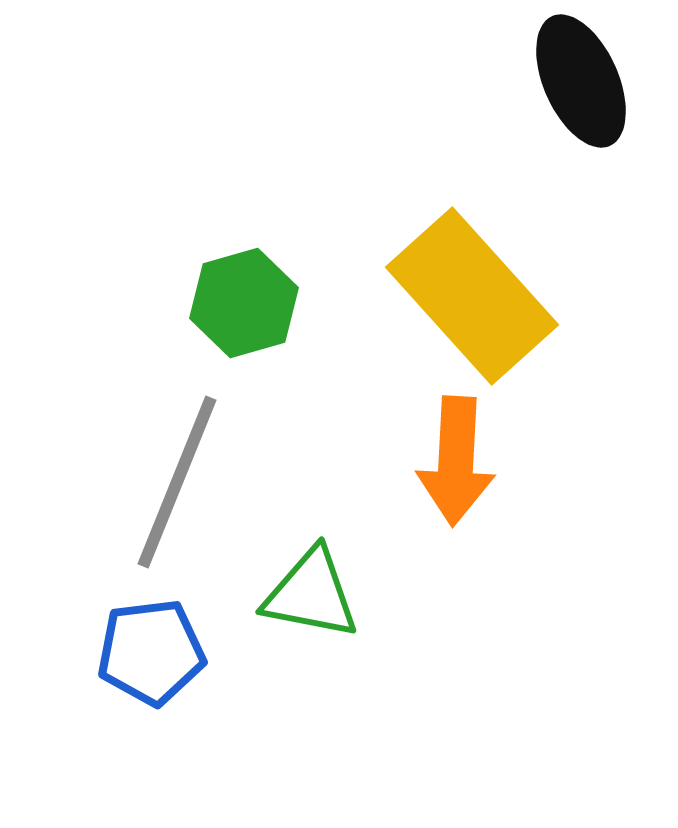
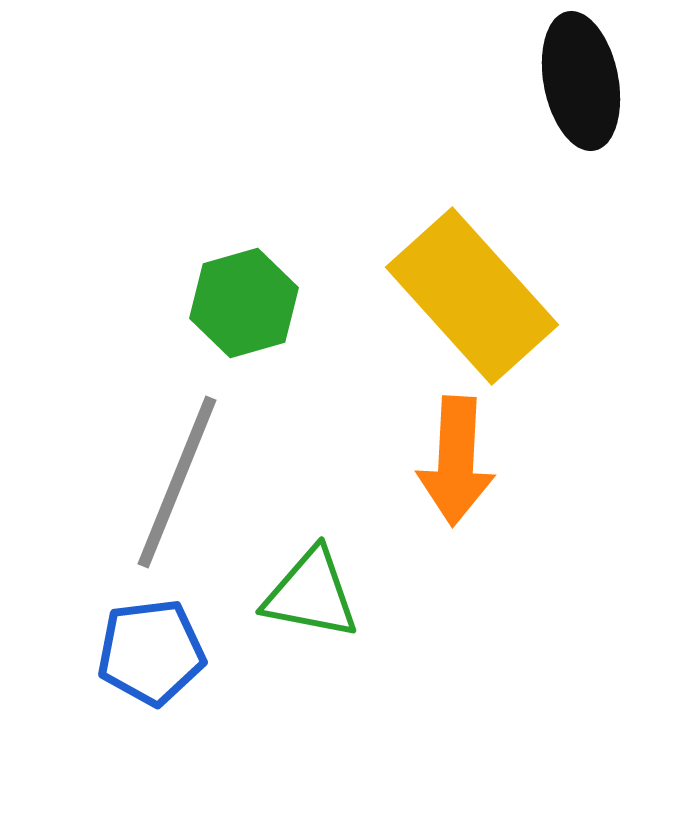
black ellipse: rotated 13 degrees clockwise
